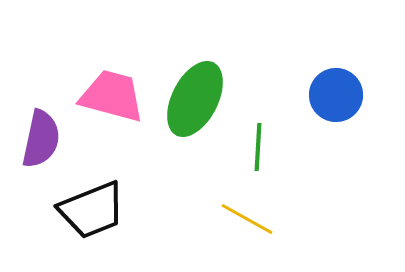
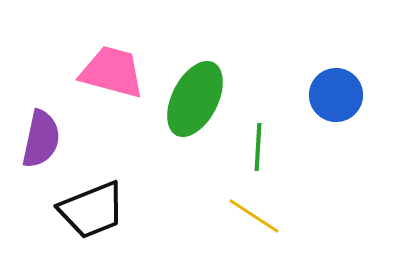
pink trapezoid: moved 24 px up
yellow line: moved 7 px right, 3 px up; rotated 4 degrees clockwise
